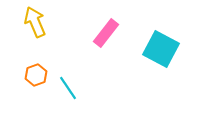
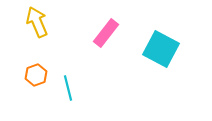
yellow arrow: moved 2 px right
cyan line: rotated 20 degrees clockwise
